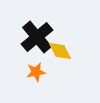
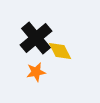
black cross: moved 1 px left, 1 px down
